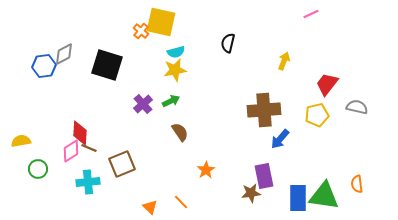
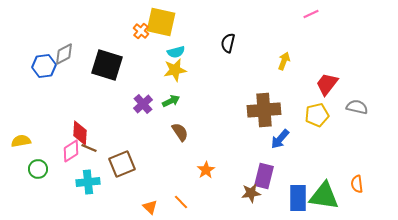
purple rectangle: rotated 25 degrees clockwise
